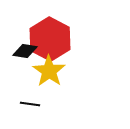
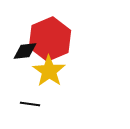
red hexagon: rotated 9 degrees clockwise
black diamond: rotated 15 degrees counterclockwise
